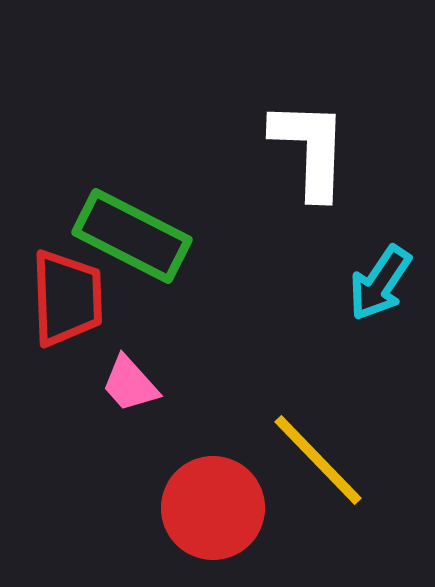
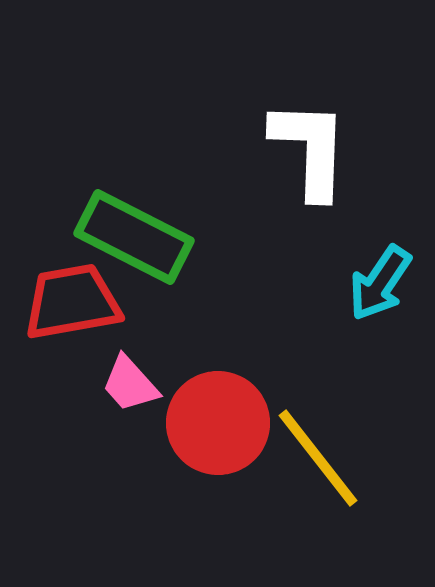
green rectangle: moved 2 px right, 1 px down
red trapezoid: moved 5 px right, 4 px down; rotated 98 degrees counterclockwise
yellow line: moved 2 px up; rotated 6 degrees clockwise
red circle: moved 5 px right, 85 px up
